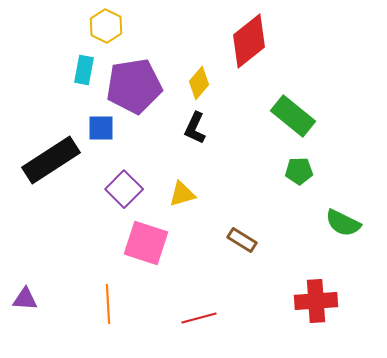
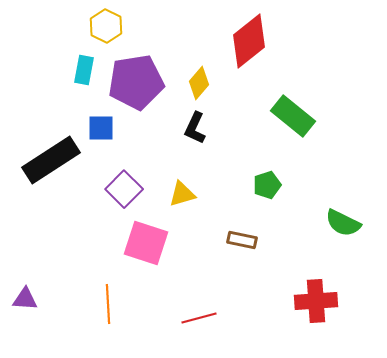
purple pentagon: moved 2 px right, 4 px up
green pentagon: moved 32 px left, 14 px down; rotated 16 degrees counterclockwise
brown rectangle: rotated 20 degrees counterclockwise
